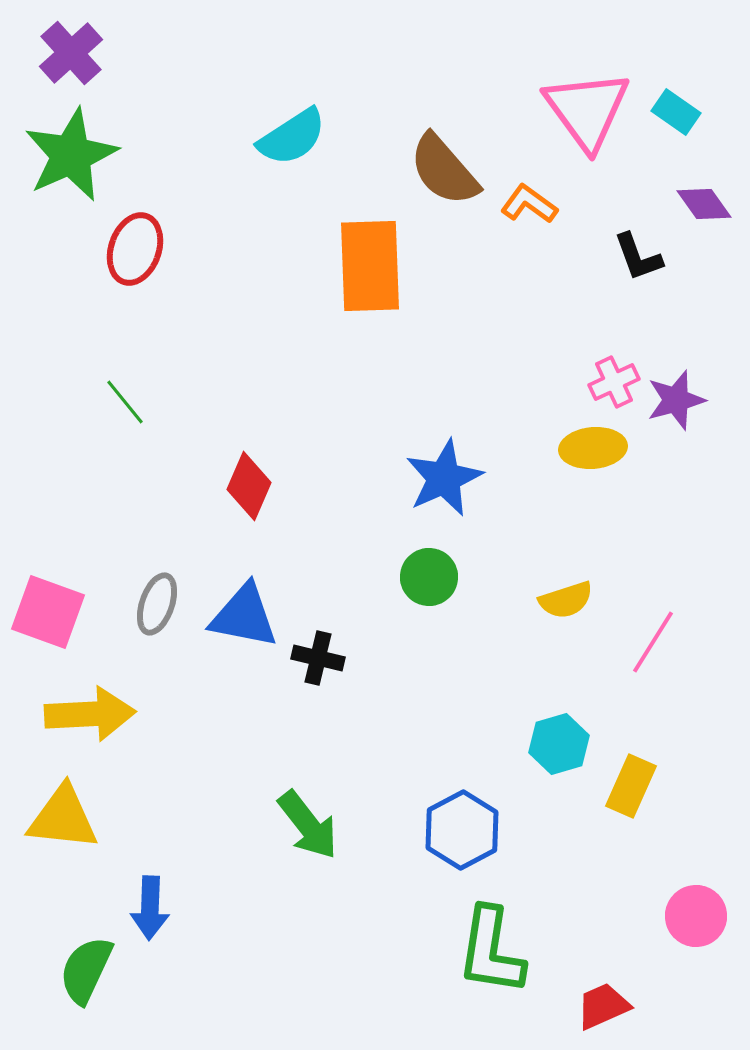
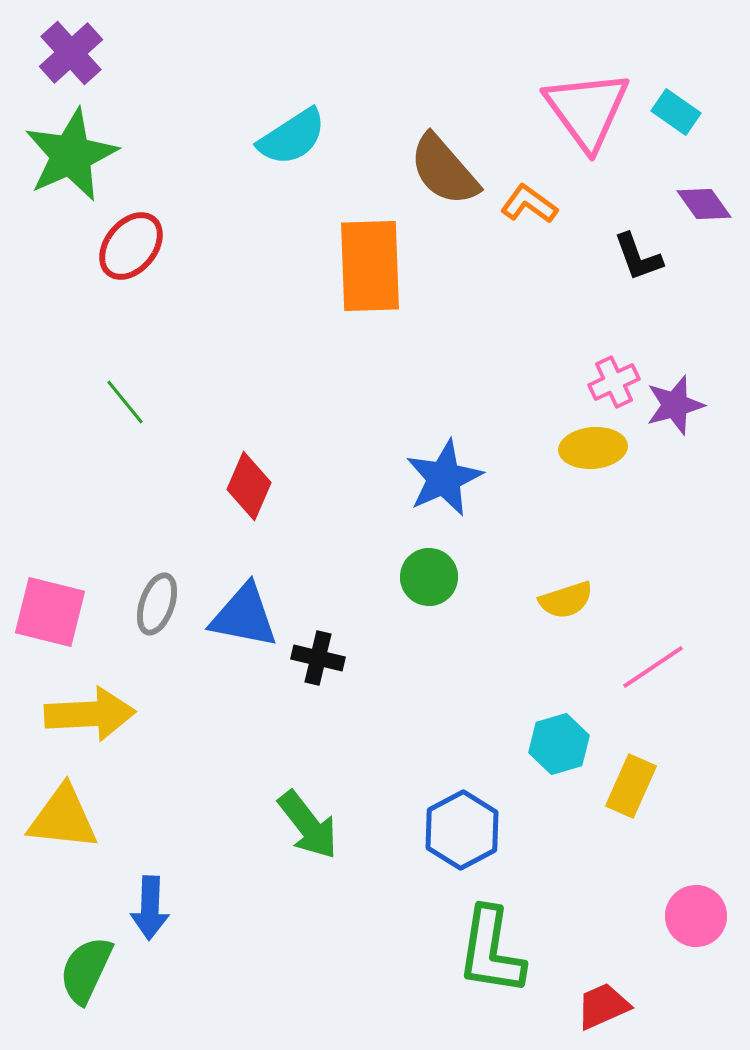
red ellipse: moved 4 px left, 3 px up; rotated 20 degrees clockwise
purple star: moved 1 px left, 5 px down
pink square: moved 2 px right; rotated 6 degrees counterclockwise
pink line: moved 25 px down; rotated 24 degrees clockwise
